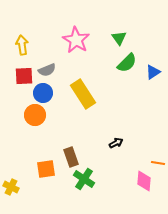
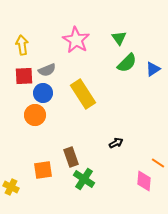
blue triangle: moved 3 px up
orange line: rotated 24 degrees clockwise
orange square: moved 3 px left, 1 px down
